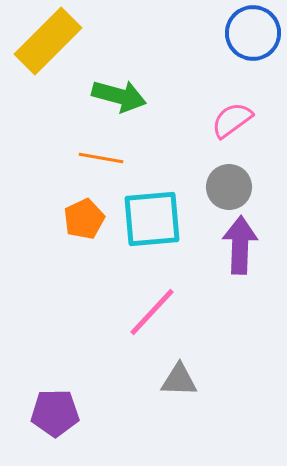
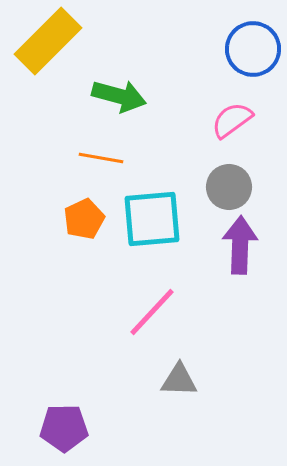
blue circle: moved 16 px down
purple pentagon: moved 9 px right, 15 px down
